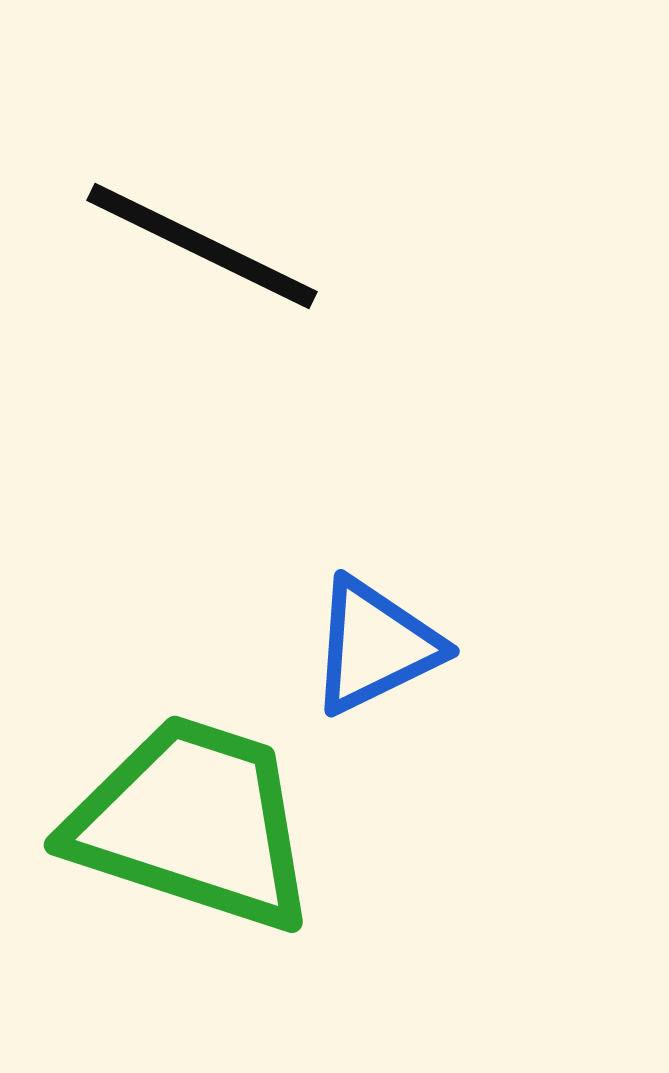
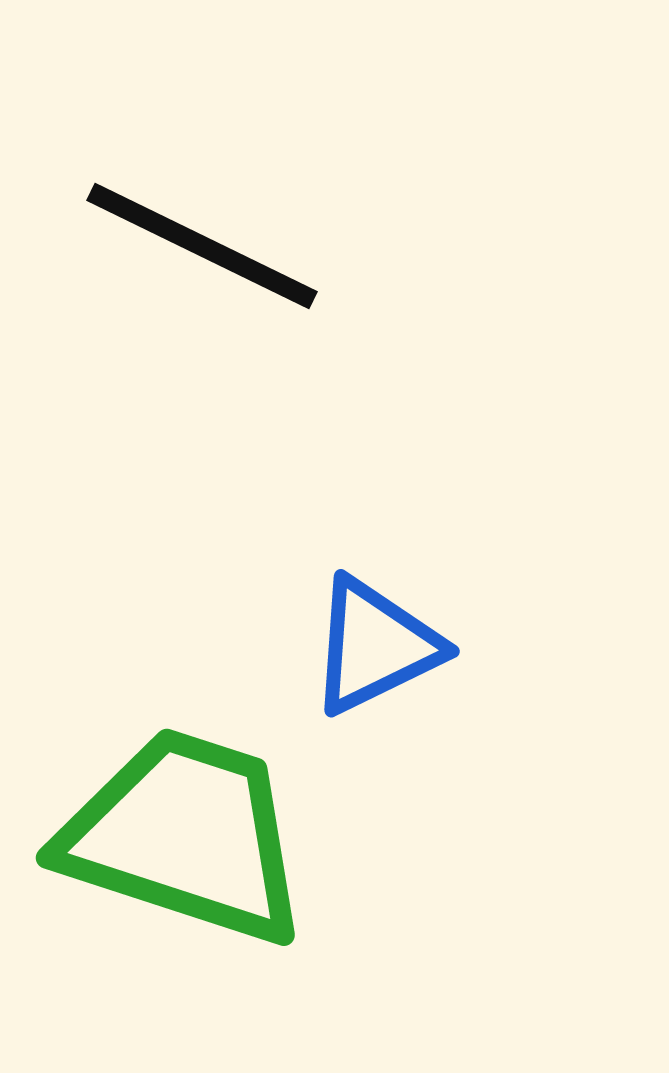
green trapezoid: moved 8 px left, 13 px down
